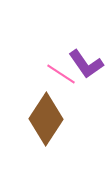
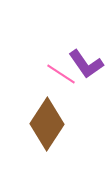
brown diamond: moved 1 px right, 5 px down
